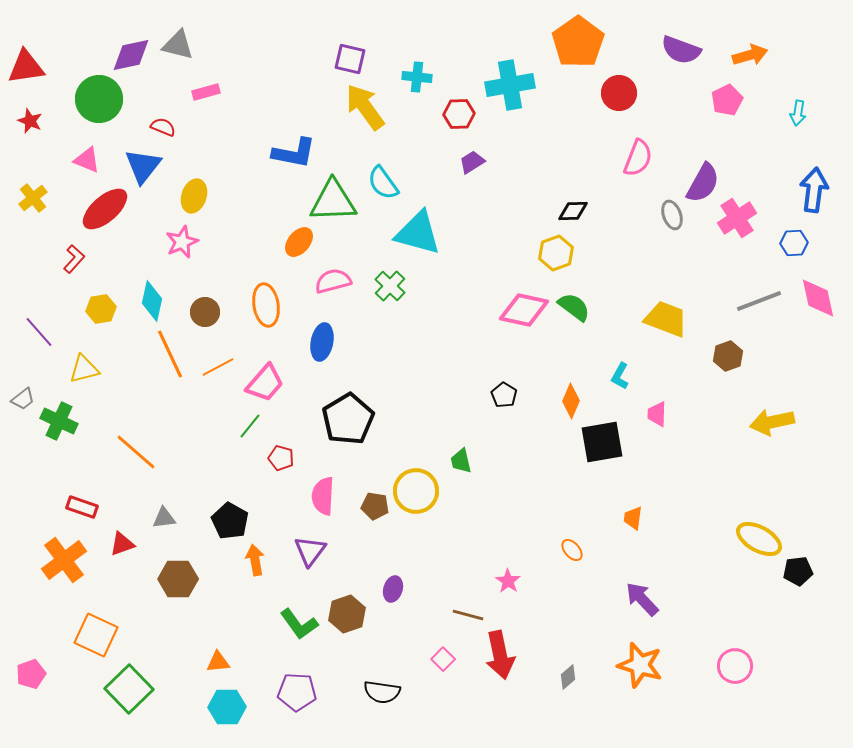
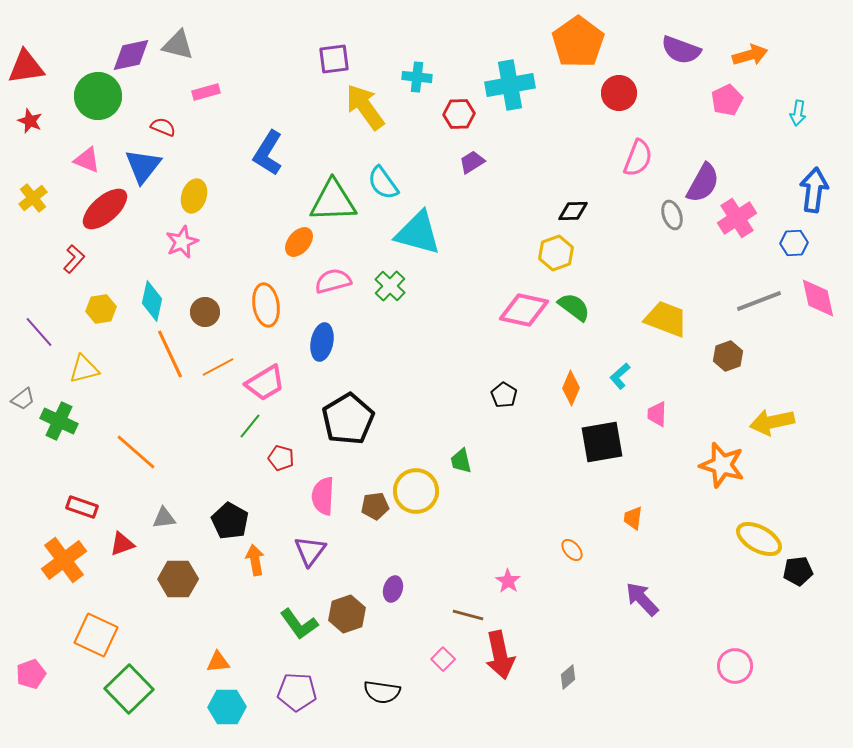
purple square at (350, 59): moved 16 px left; rotated 20 degrees counterclockwise
green circle at (99, 99): moved 1 px left, 3 px up
blue L-shape at (294, 153): moved 26 px left; rotated 111 degrees clockwise
cyan L-shape at (620, 376): rotated 20 degrees clockwise
pink trapezoid at (265, 383): rotated 18 degrees clockwise
orange diamond at (571, 401): moved 13 px up
brown pentagon at (375, 506): rotated 16 degrees counterclockwise
orange star at (640, 665): moved 82 px right, 200 px up
